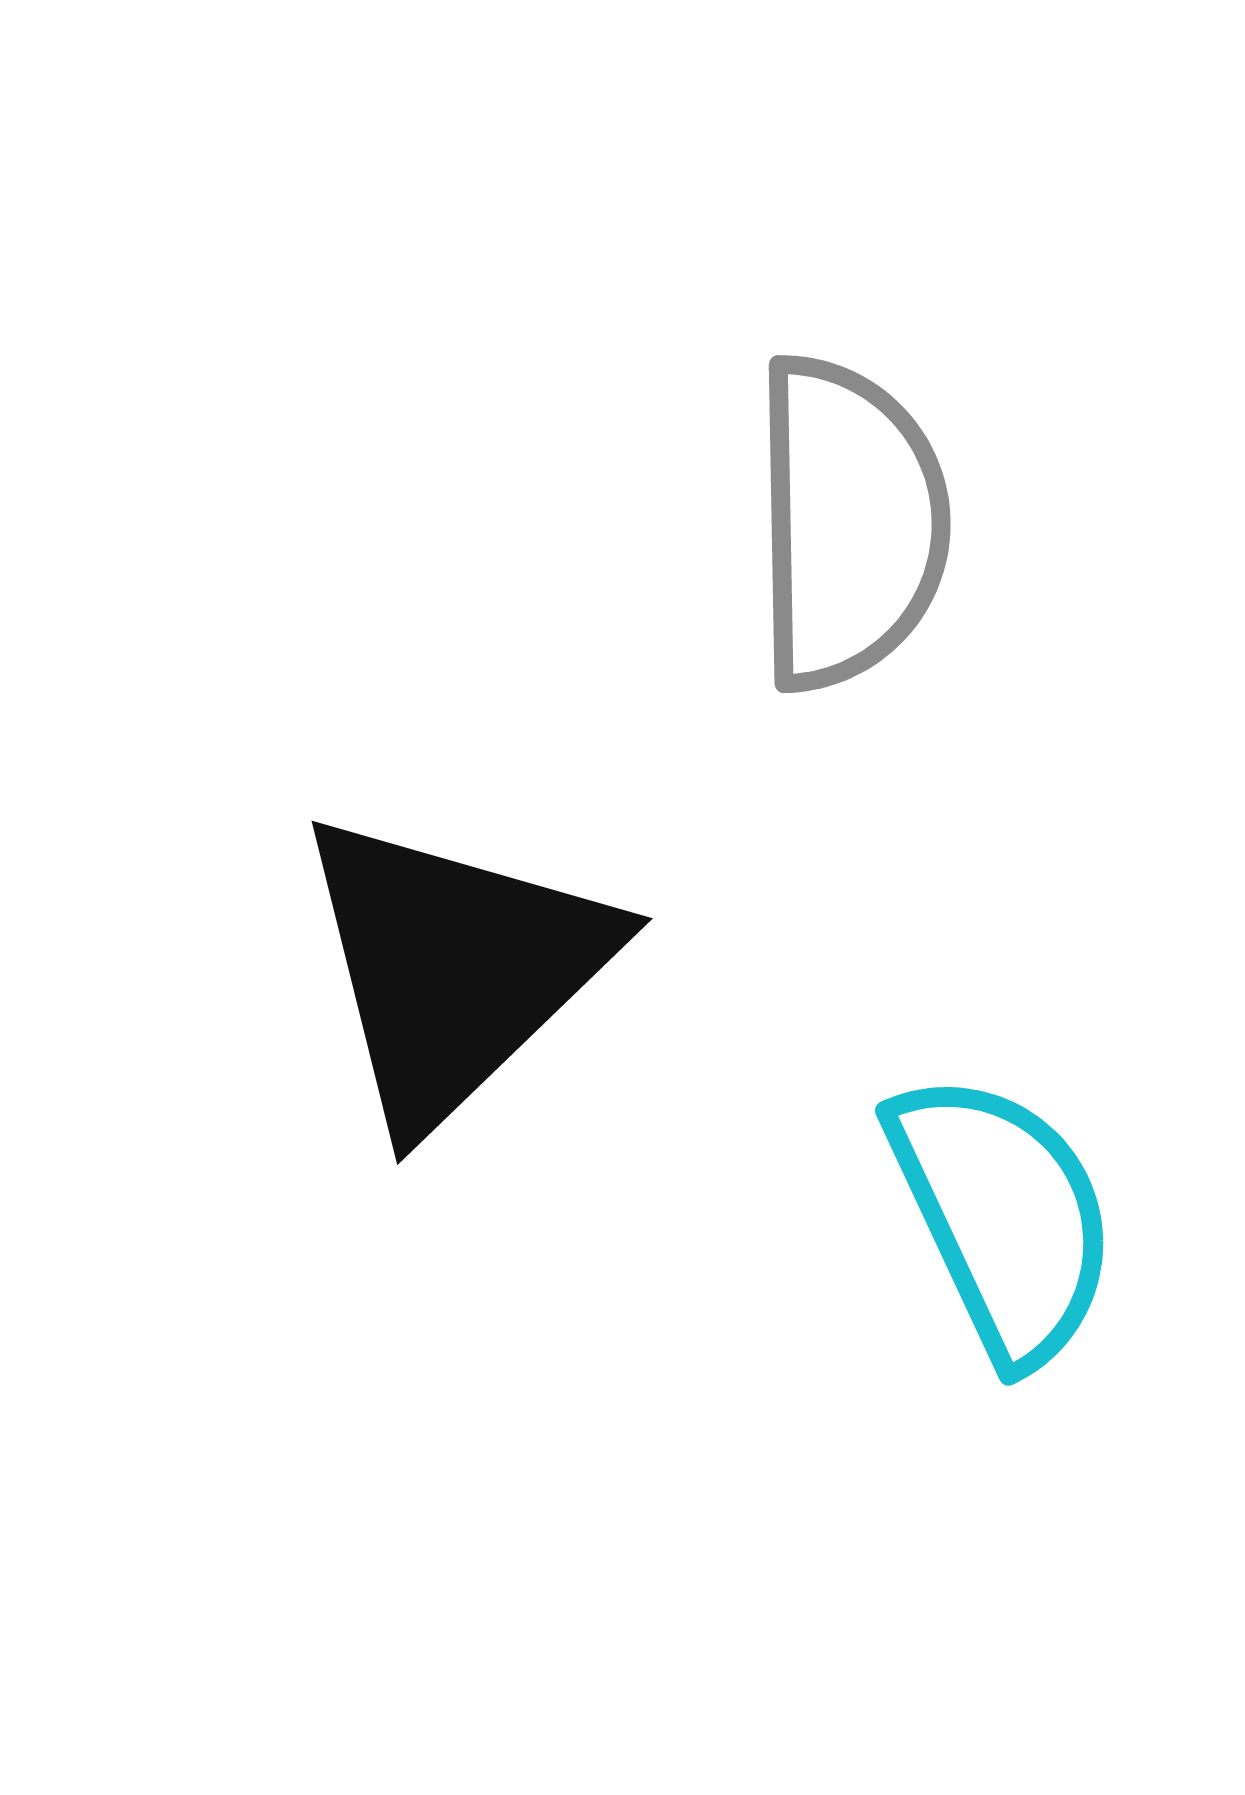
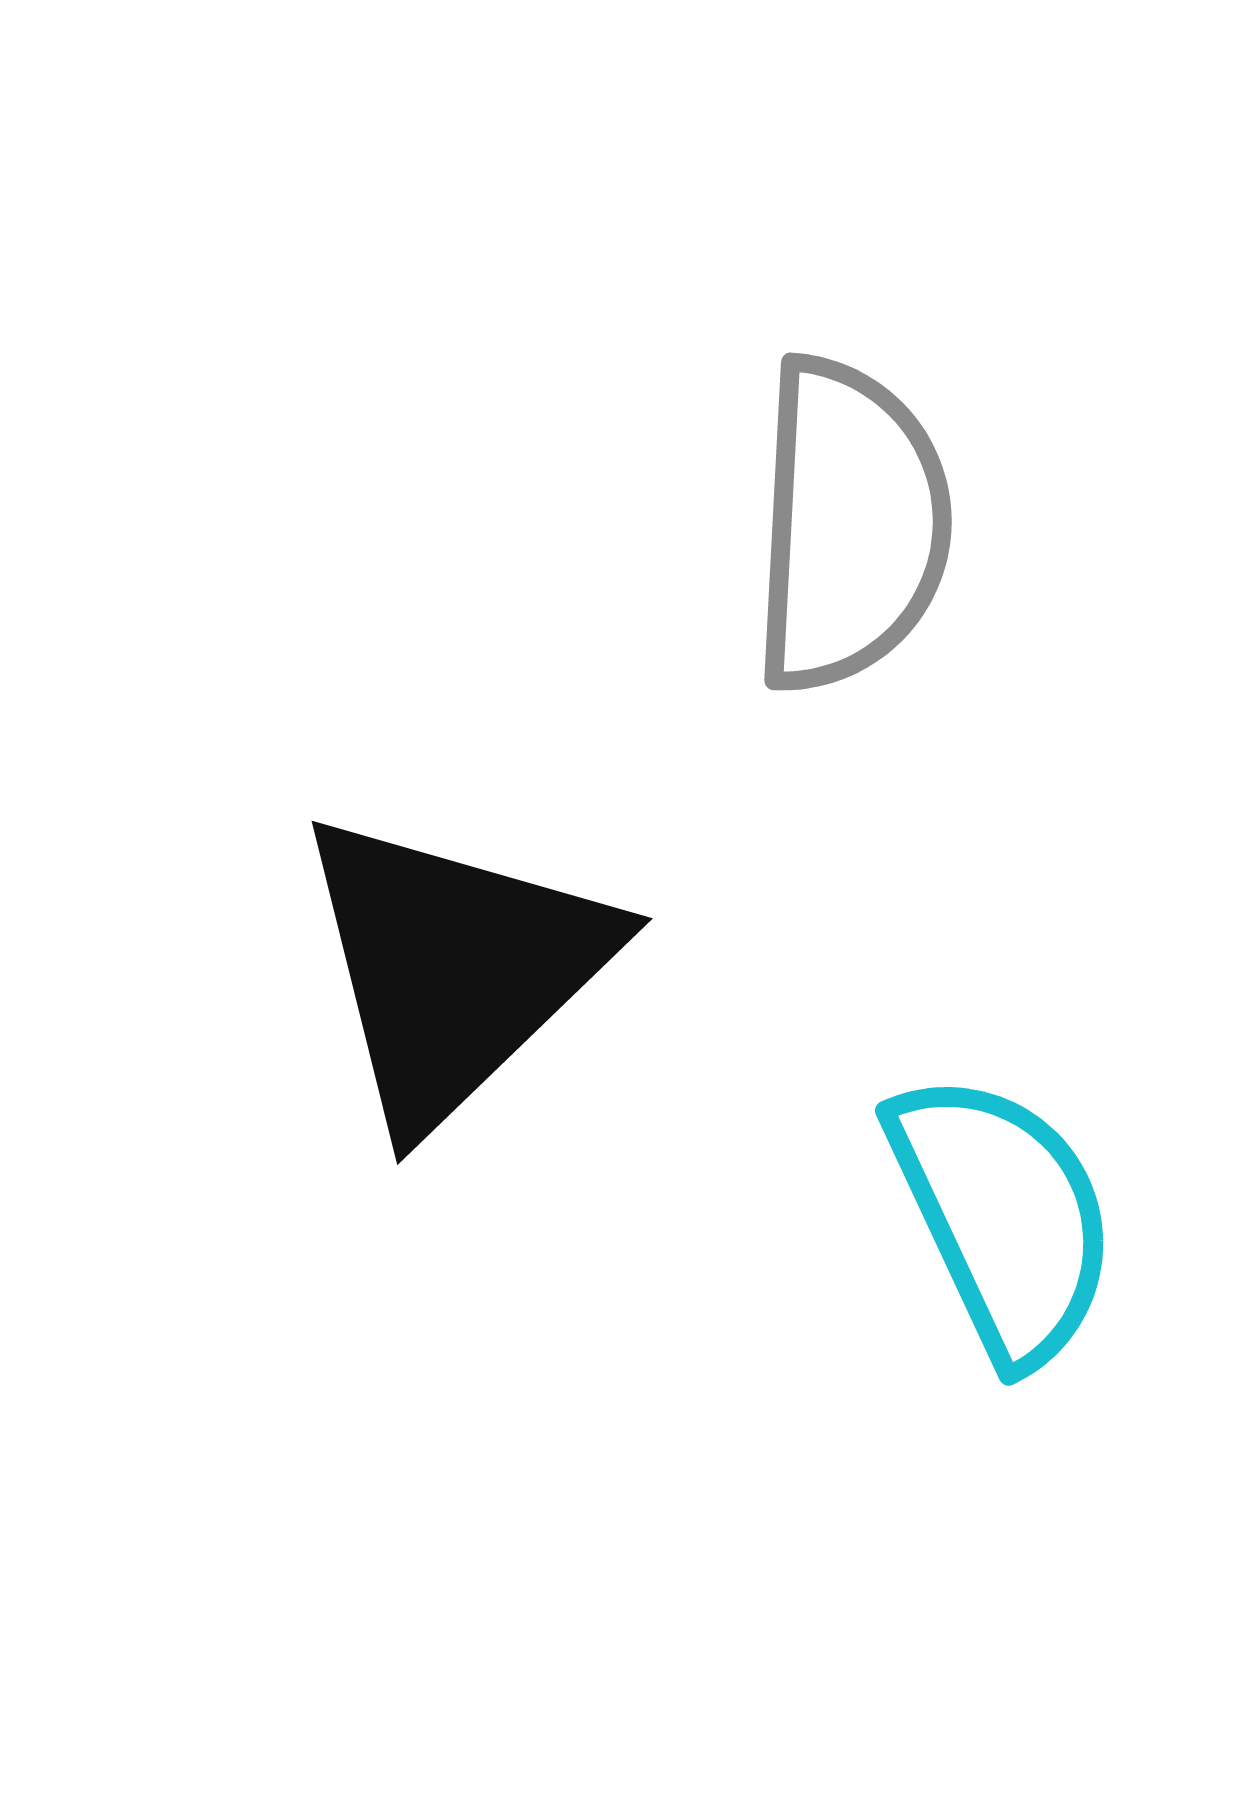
gray semicircle: moved 1 px right, 2 px down; rotated 4 degrees clockwise
